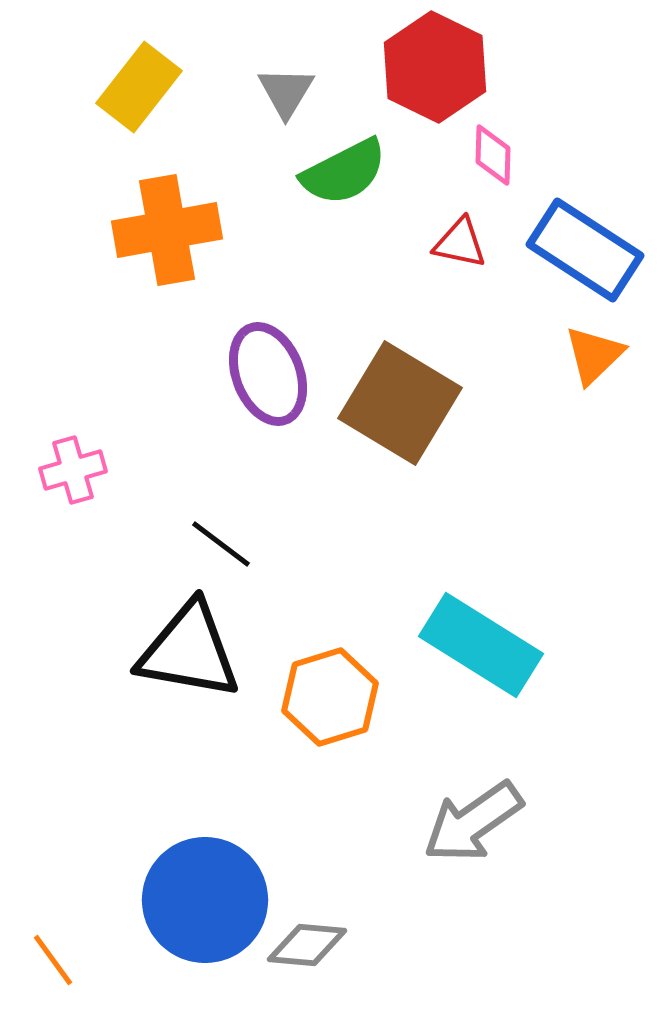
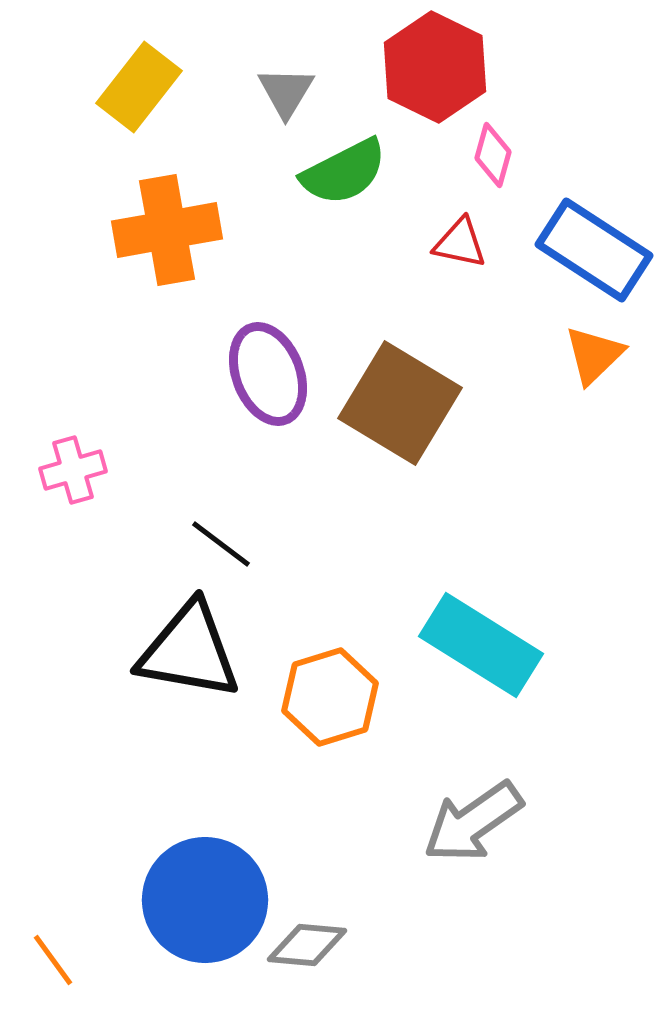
pink diamond: rotated 14 degrees clockwise
blue rectangle: moved 9 px right
